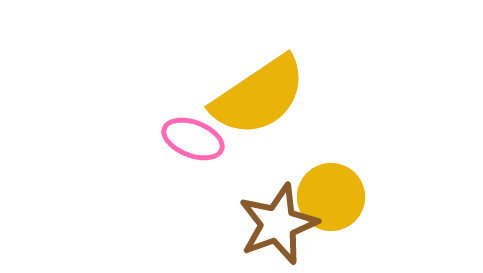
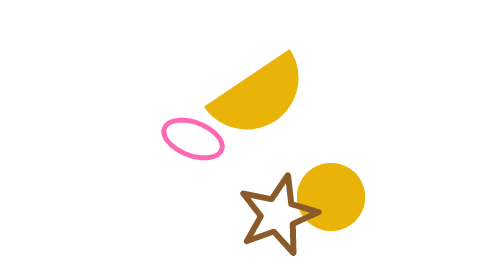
brown star: moved 9 px up
